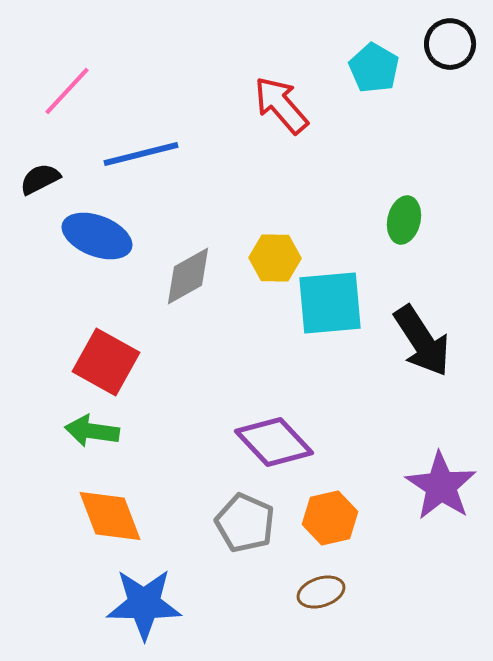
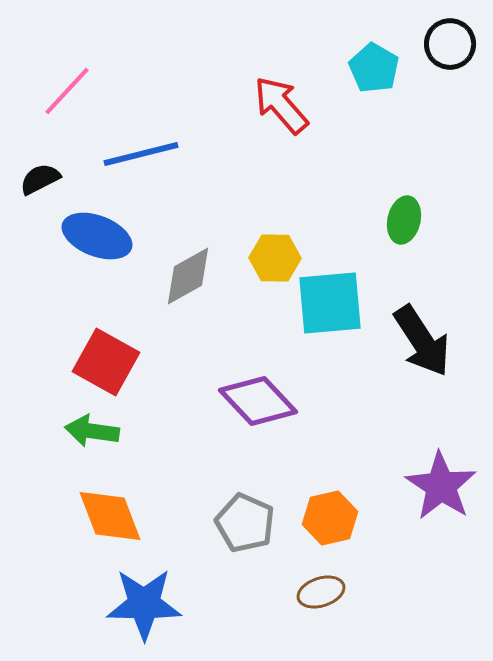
purple diamond: moved 16 px left, 41 px up
